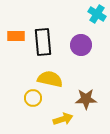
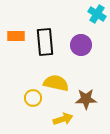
black rectangle: moved 2 px right
yellow semicircle: moved 6 px right, 4 px down
